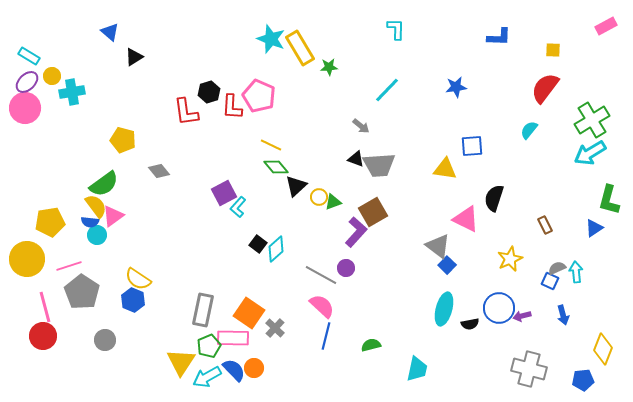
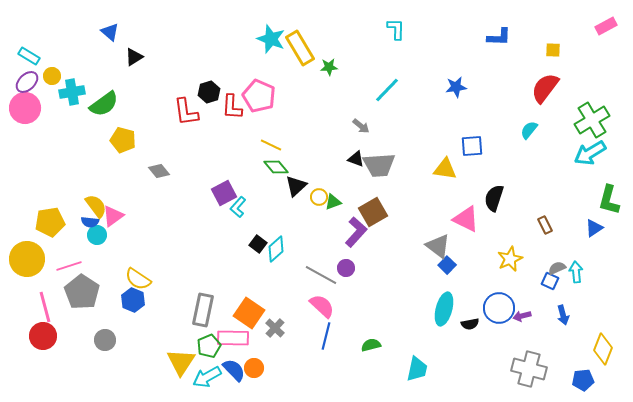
green semicircle at (104, 184): moved 80 px up
